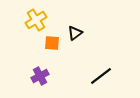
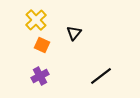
yellow cross: rotated 10 degrees counterclockwise
black triangle: moved 1 px left; rotated 14 degrees counterclockwise
orange square: moved 10 px left, 2 px down; rotated 21 degrees clockwise
